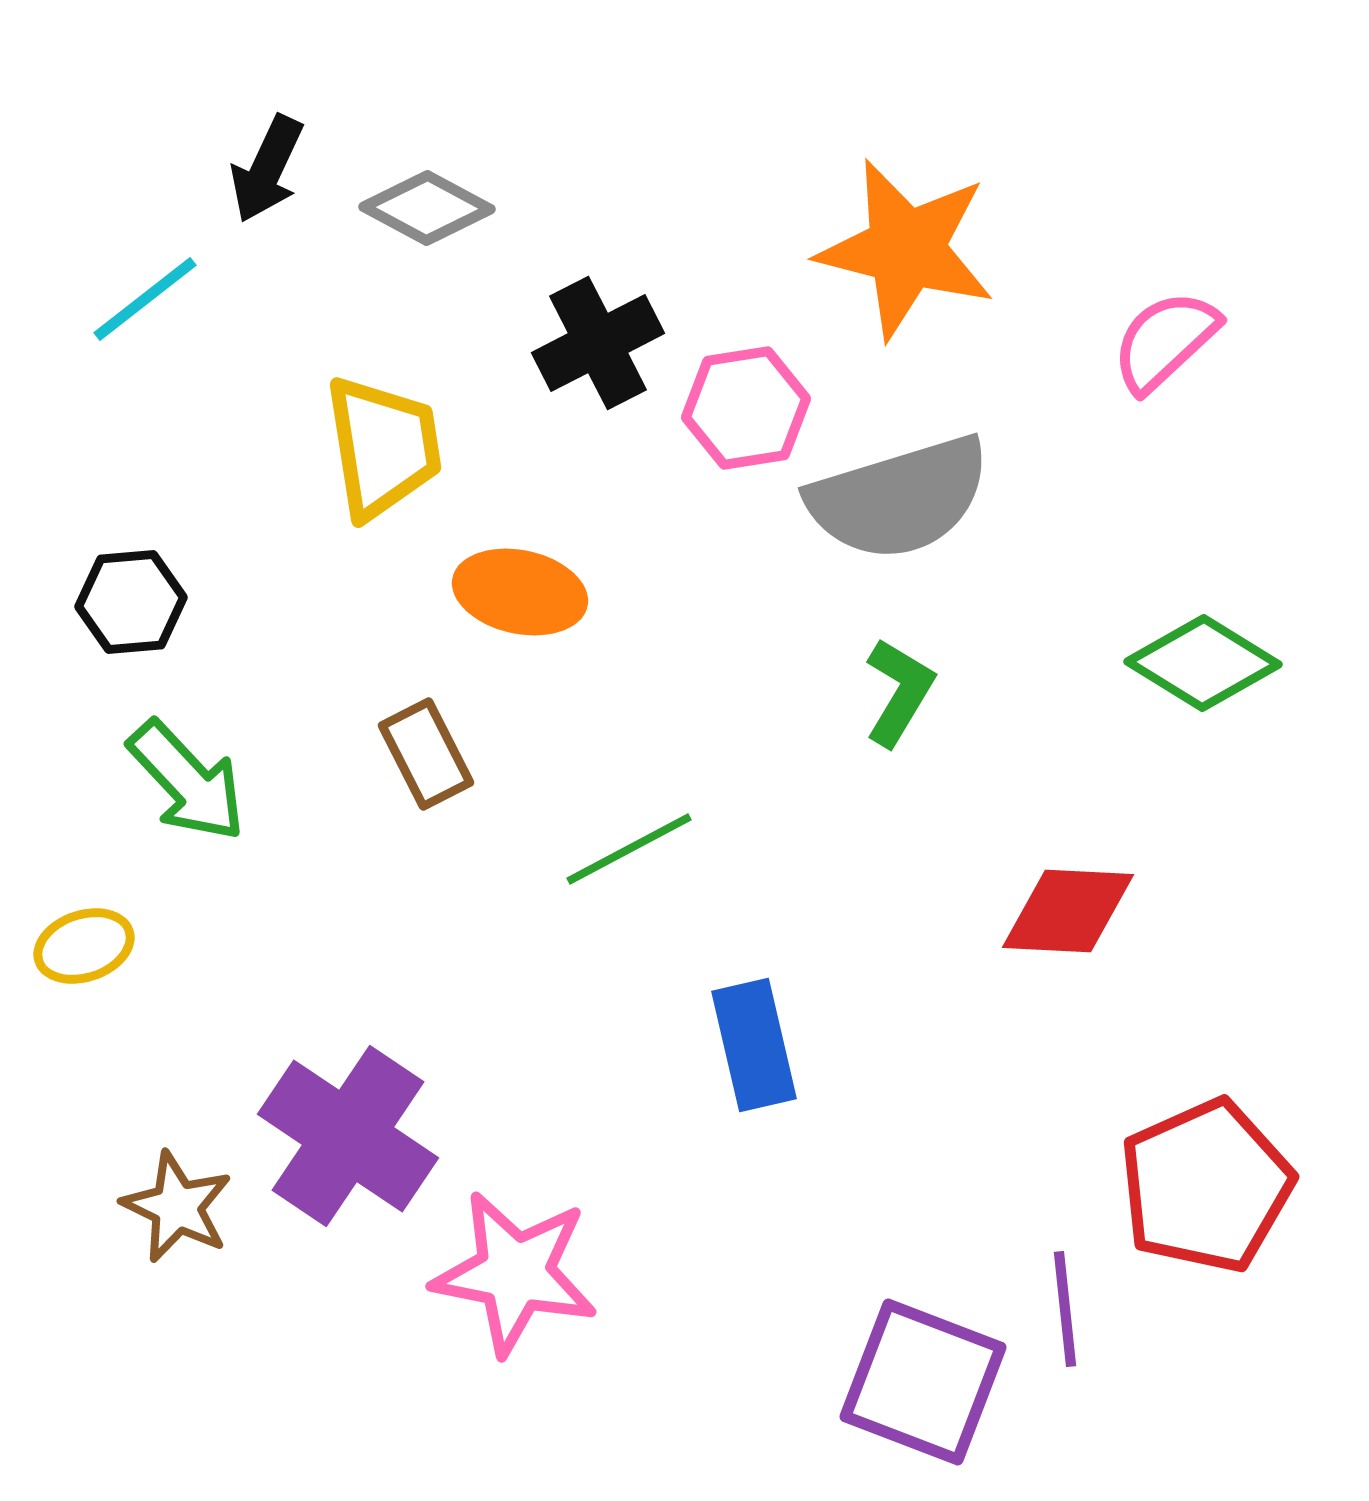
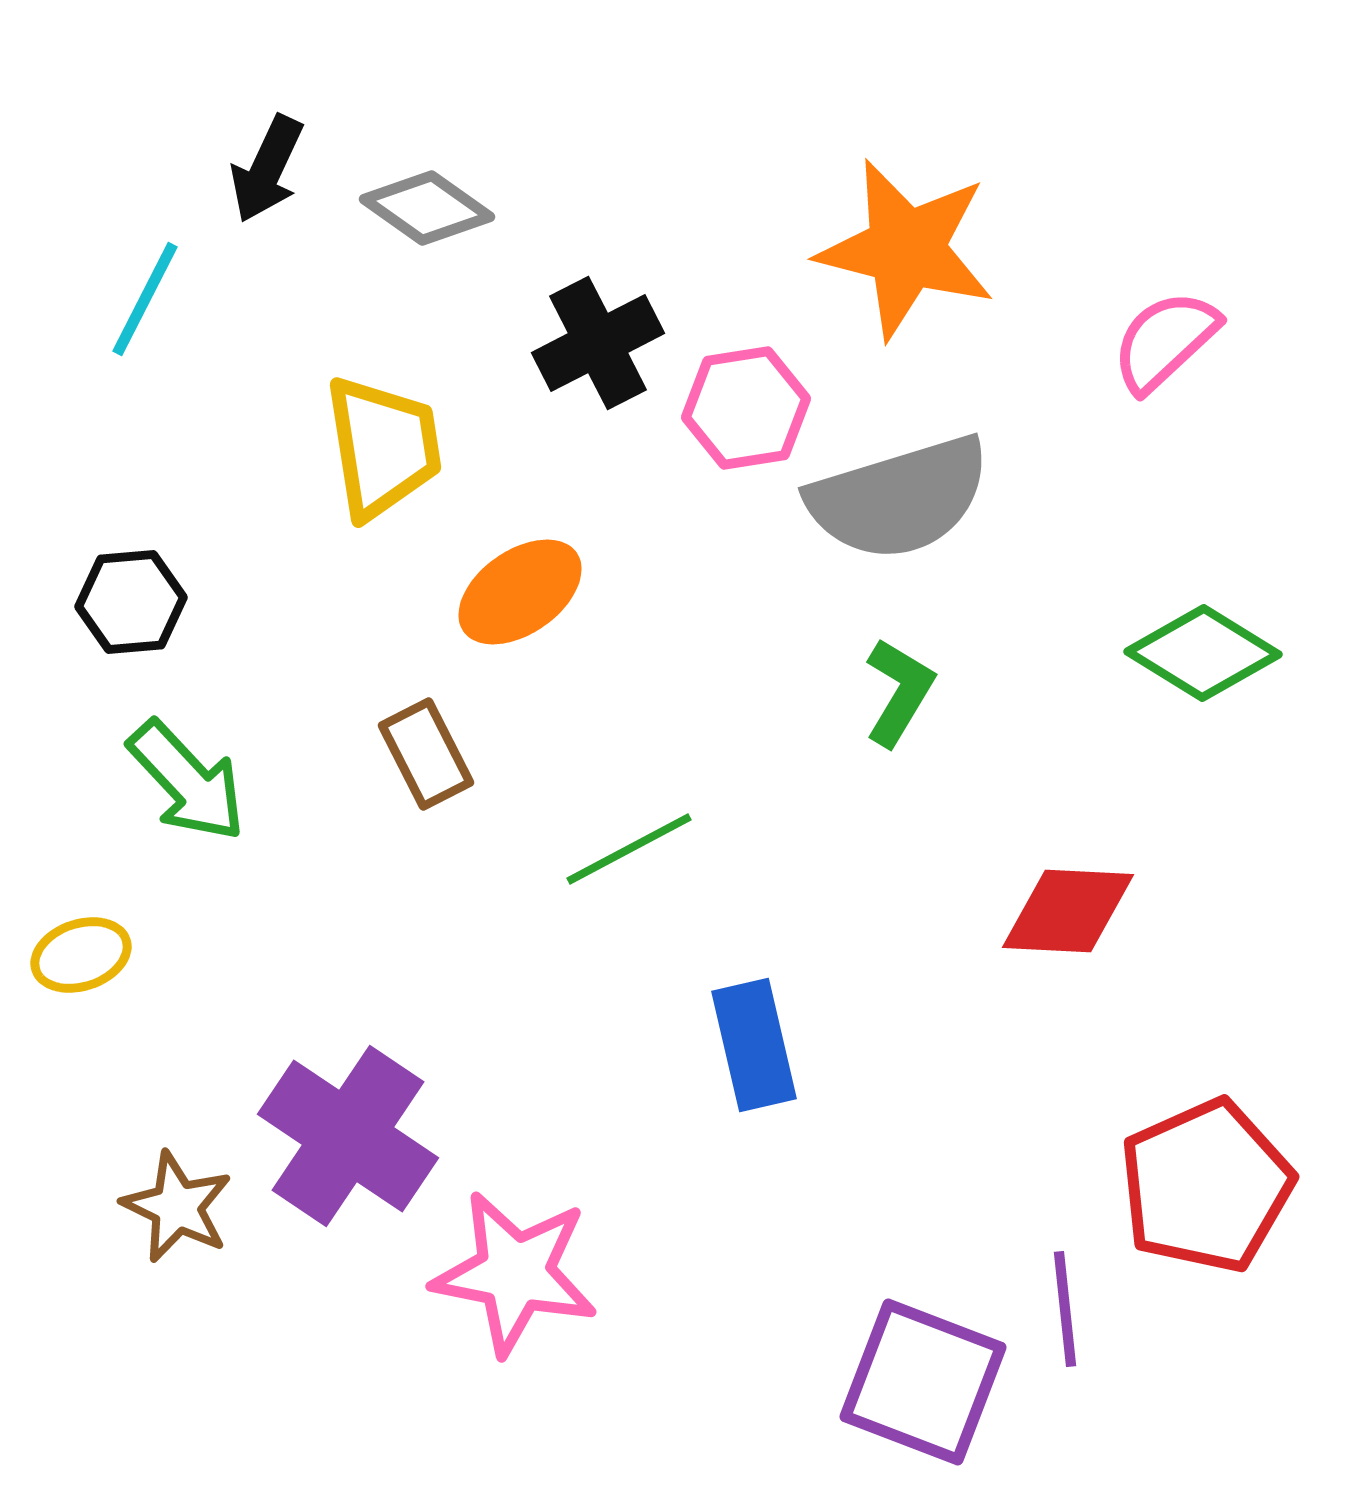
gray diamond: rotated 7 degrees clockwise
cyan line: rotated 25 degrees counterclockwise
orange ellipse: rotated 47 degrees counterclockwise
green diamond: moved 10 px up
yellow ellipse: moved 3 px left, 9 px down
